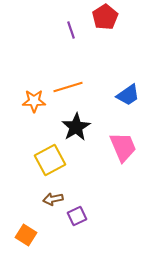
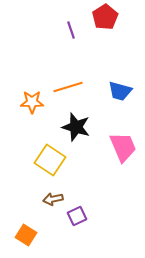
blue trapezoid: moved 8 px left, 4 px up; rotated 50 degrees clockwise
orange star: moved 2 px left, 1 px down
black star: rotated 24 degrees counterclockwise
yellow square: rotated 28 degrees counterclockwise
